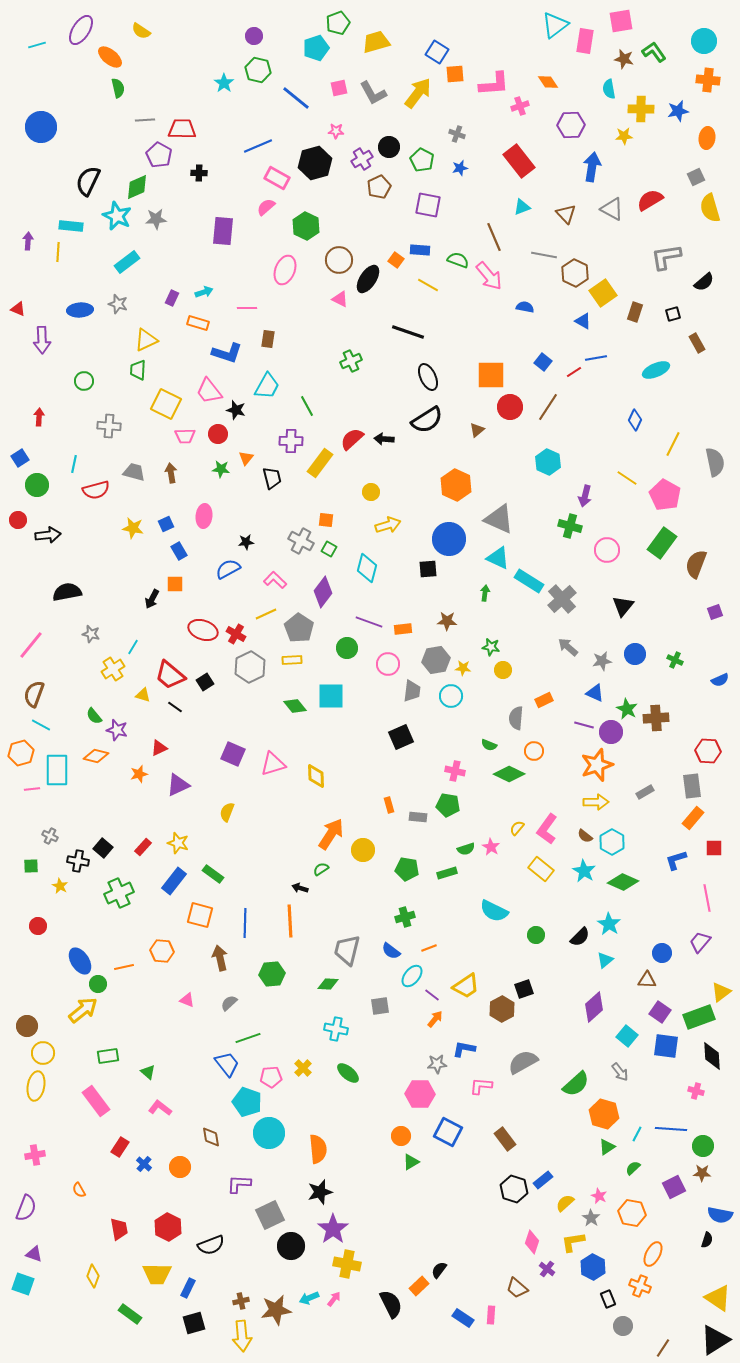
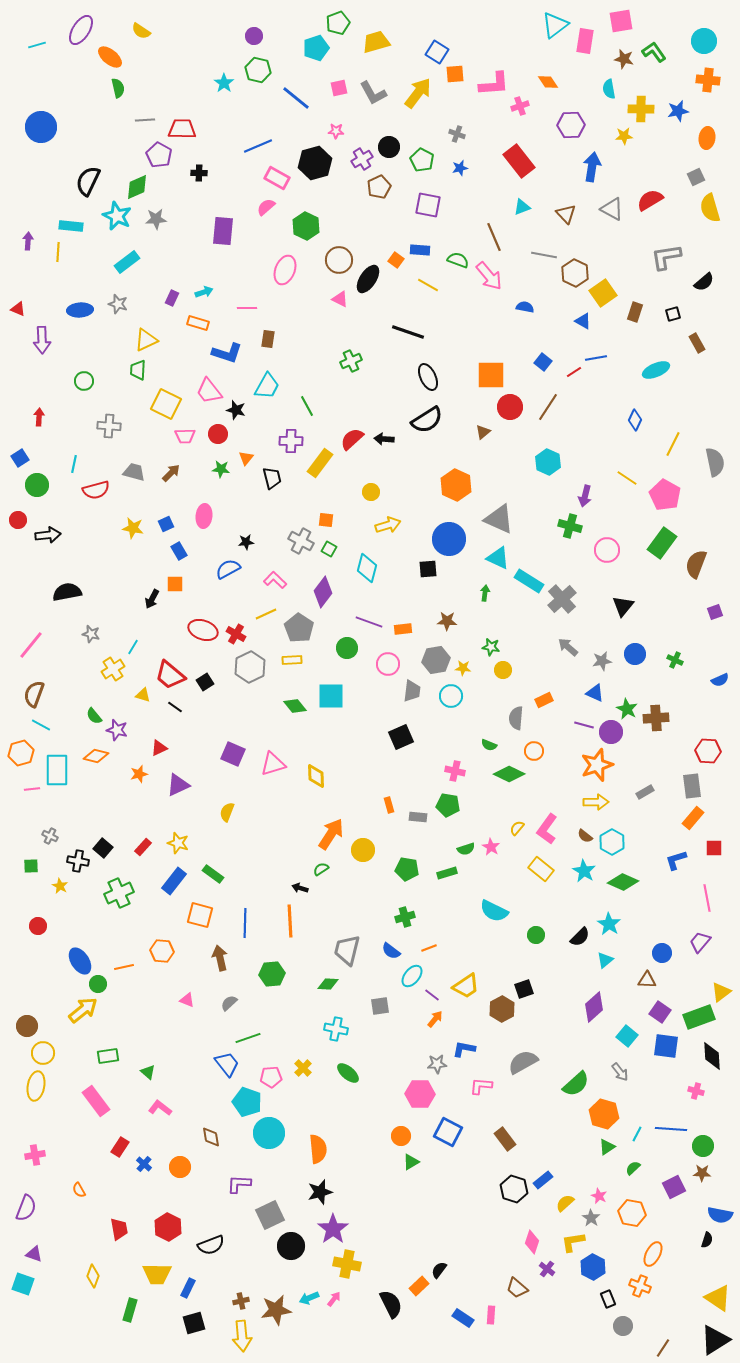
brown triangle at (477, 430): moved 6 px right, 2 px down
brown arrow at (171, 473): rotated 54 degrees clockwise
green rectangle at (130, 1314): moved 4 px up; rotated 70 degrees clockwise
